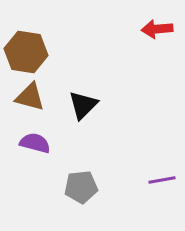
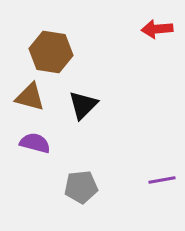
brown hexagon: moved 25 px right
